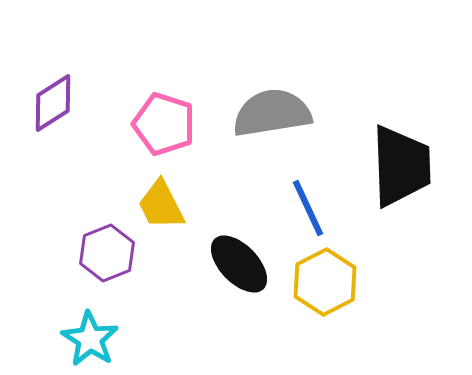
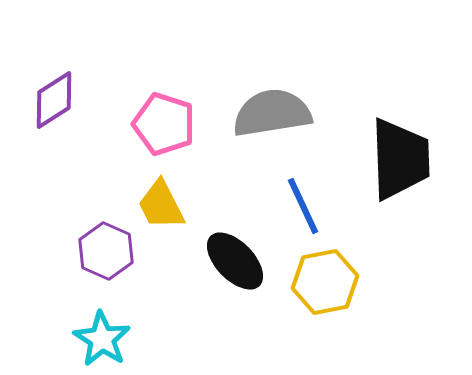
purple diamond: moved 1 px right, 3 px up
black trapezoid: moved 1 px left, 7 px up
blue line: moved 5 px left, 2 px up
purple hexagon: moved 1 px left, 2 px up; rotated 14 degrees counterclockwise
black ellipse: moved 4 px left, 3 px up
yellow hexagon: rotated 16 degrees clockwise
cyan star: moved 12 px right
